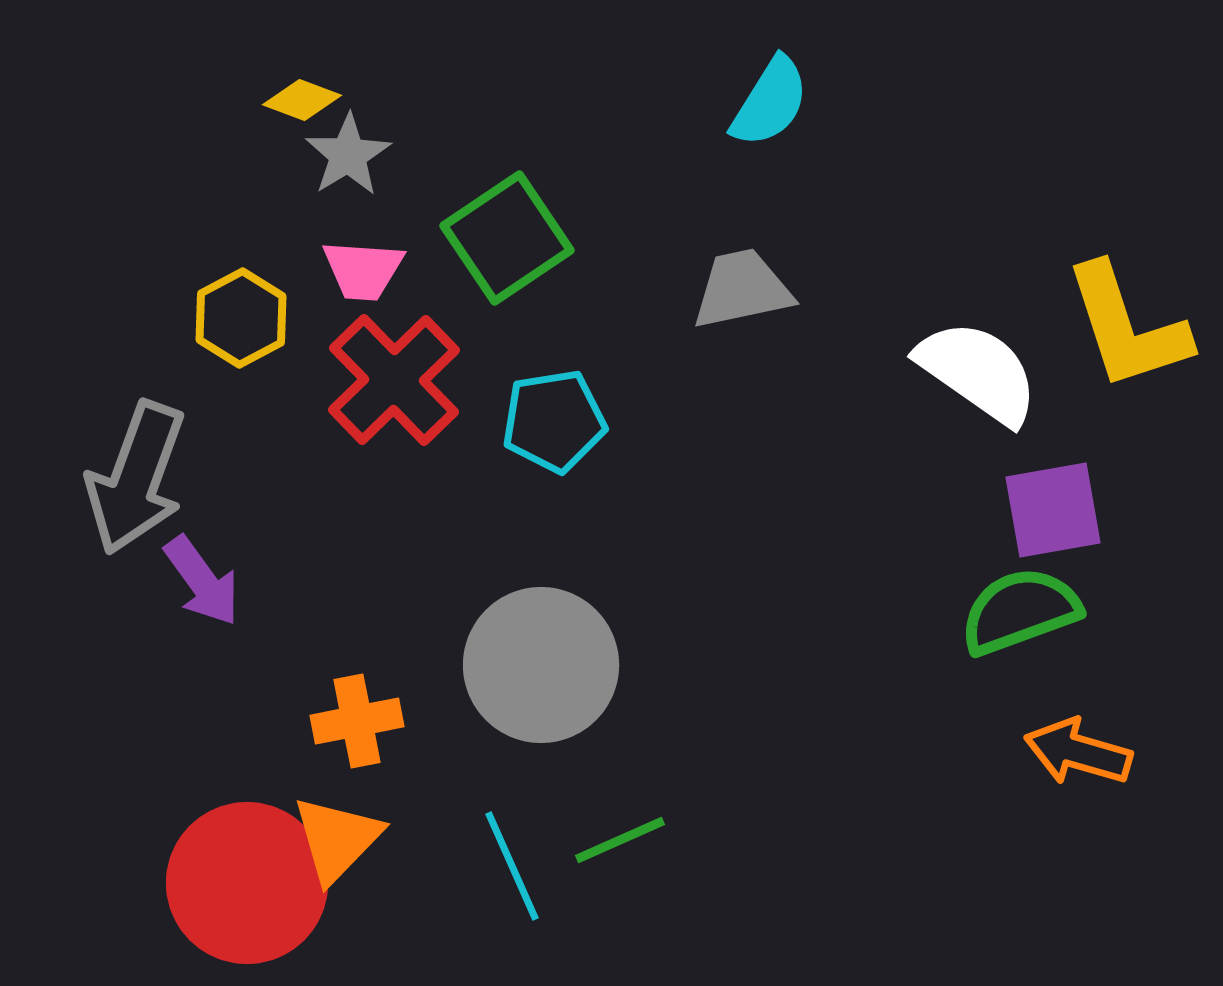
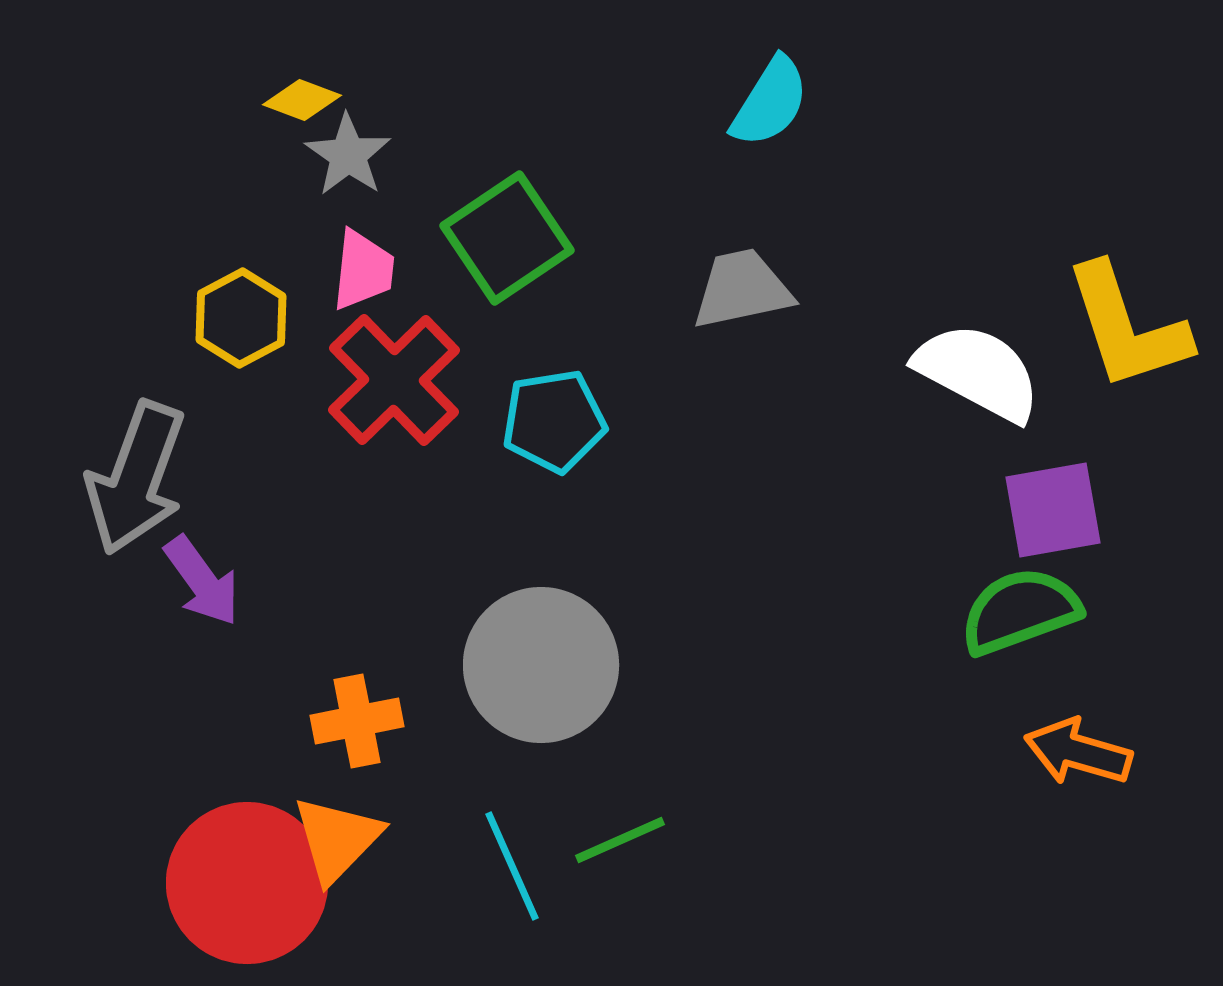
gray star: rotated 6 degrees counterclockwise
pink trapezoid: rotated 88 degrees counterclockwise
white semicircle: rotated 7 degrees counterclockwise
